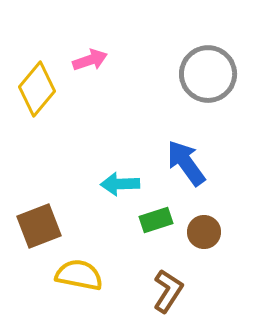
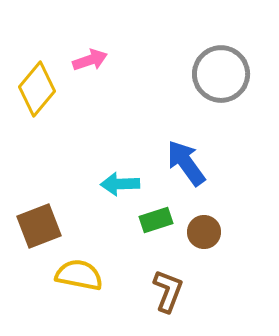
gray circle: moved 13 px right
brown L-shape: rotated 12 degrees counterclockwise
